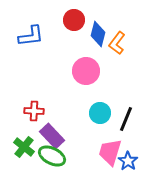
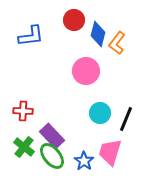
red cross: moved 11 px left
green ellipse: rotated 24 degrees clockwise
blue star: moved 44 px left
